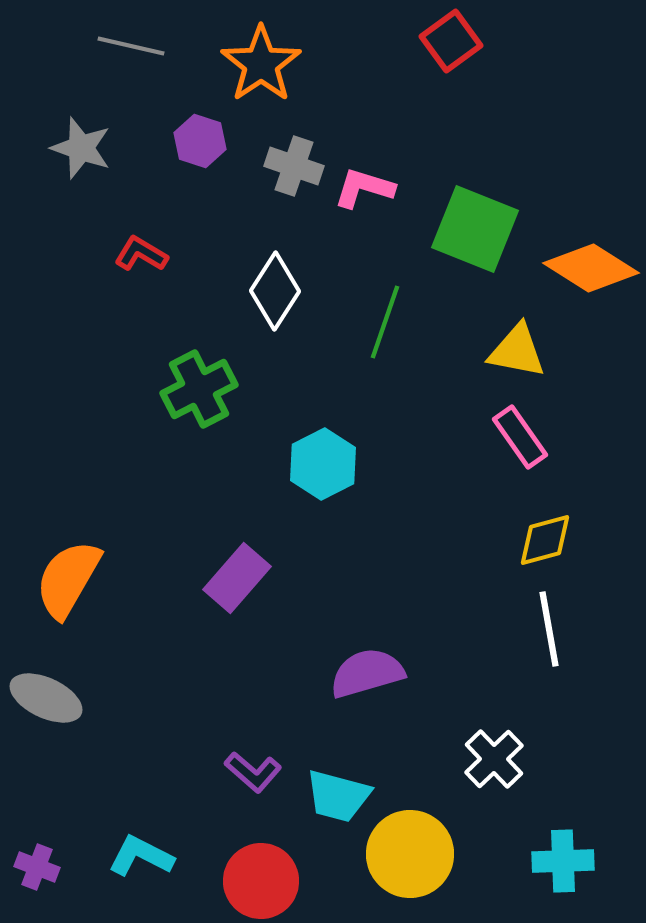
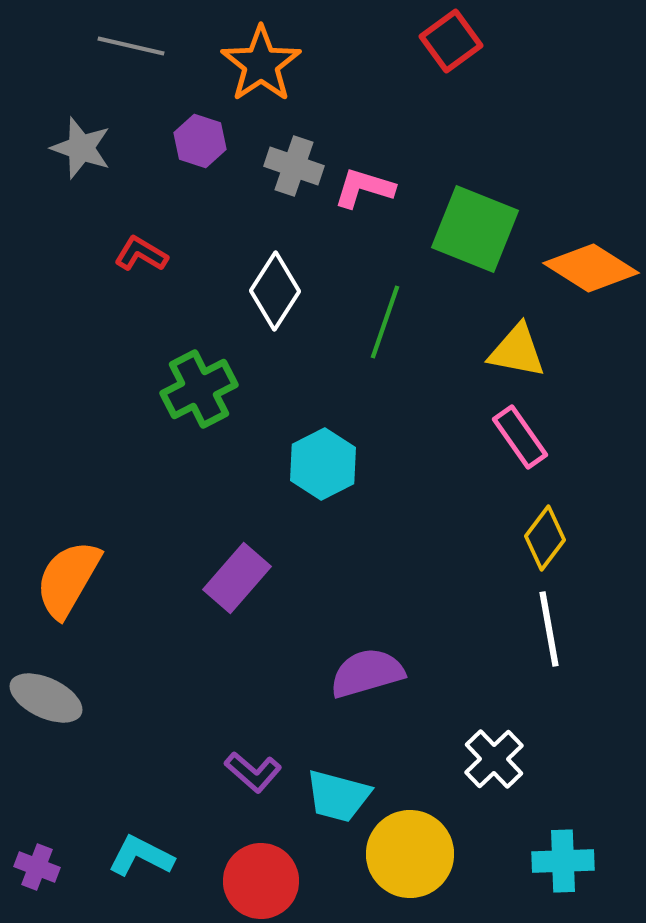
yellow diamond: moved 2 px up; rotated 38 degrees counterclockwise
